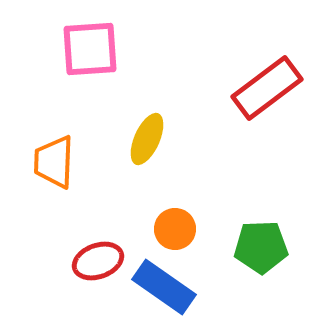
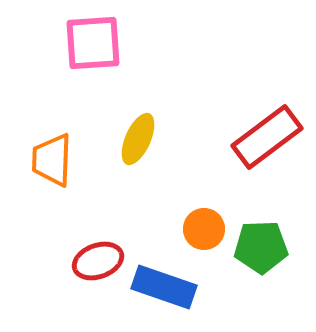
pink square: moved 3 px right, 6 px up
red rectangle: moved 49 px down
yellow ellipse: moved 9 px left
orange trapezoid: moved 2 px left, 2 px up
orange circle: moved 29 px right
blue rectangle: rotated 16 degrees counterclockwise
